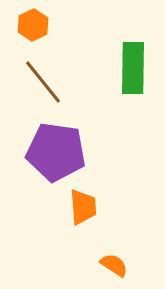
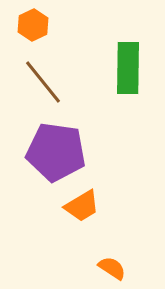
green rectangle: moved 5 px left
orange trapezoid: moved 1 px left, 1 px up; rotated 63 degrees clockwise
orange semicircle: moved 2 px left, 3 px down
